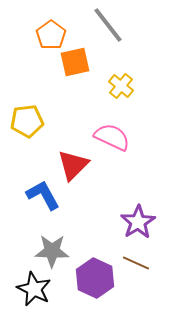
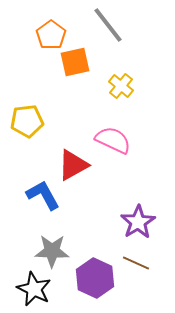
pink semicircle: moved 1 px right, 3 px down
red triangle: rotated 16 degrees clockwise
